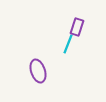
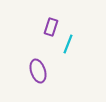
purple rectangle: moved 26 px left
